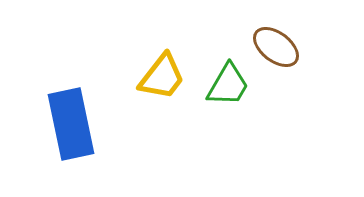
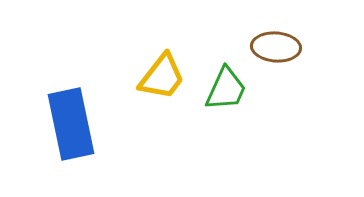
brown ellipse: rotated 33 degrees counterclockwise
green trapezoid: moved 2 px left, 4 px down; rotated 6 degrees counterclockwise
